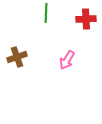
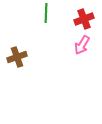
red cross: moved 2 px left; rotated 18 degrees counterclockwise
pink arrow: moved 15 px right, 15 px up
